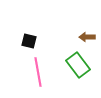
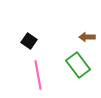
black square: rotated 21 degrees clockwise
pink line: moved 3 px down
